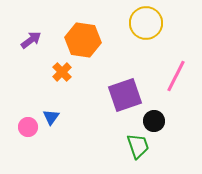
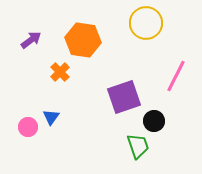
orange cross: moved 2 px left
purple square: moved 1 px left, 2 px down
